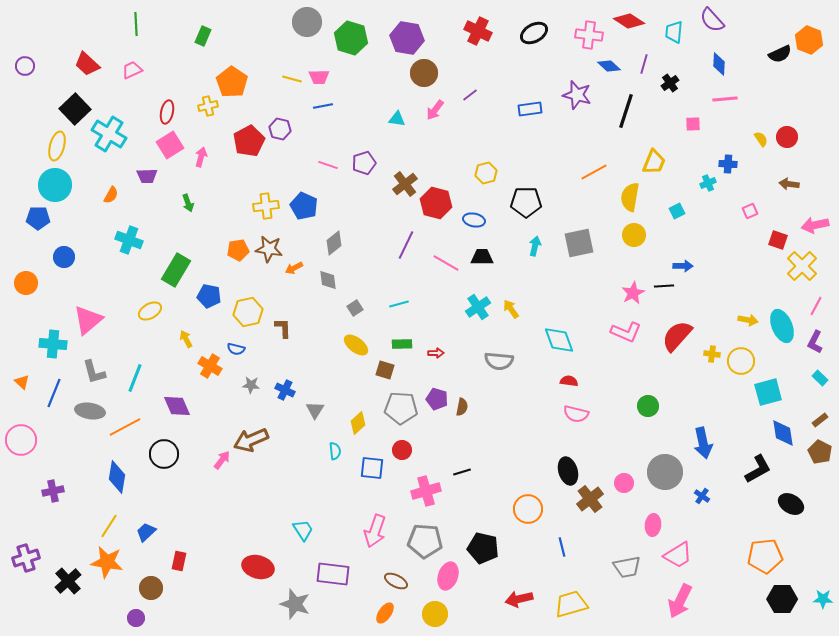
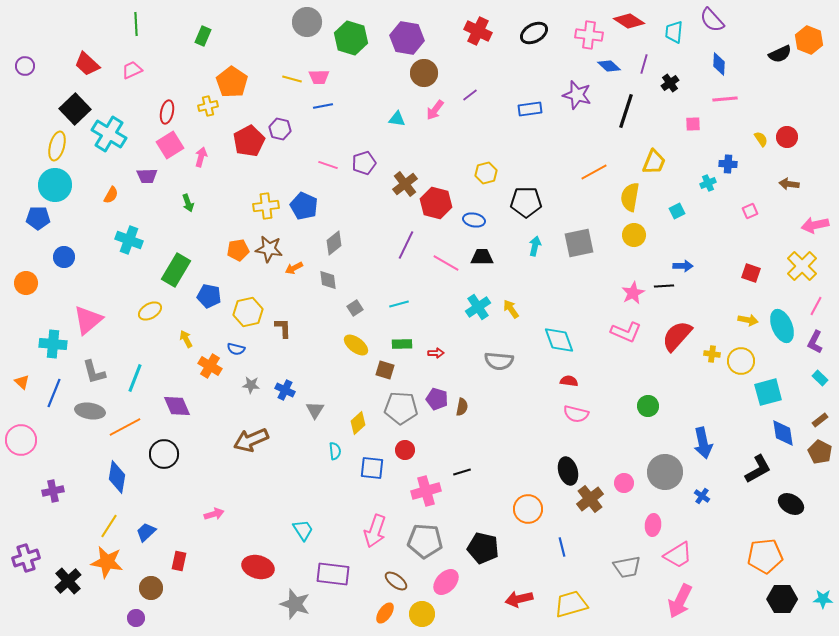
red square at (778, 240): moved 27 px left, 33 px down
red circle at (402, 450): moved 3 px right
pink arrow at (222, 460): moved 8 px left, 54 px down; rotated 36 degrees clockwise
pink ellipse at (448, 576): moved 2 px left, 6 px down; rotated 24 degrees clockwise
brown ellipse at (396, 581): rotated 10 degrees clockwise
yellow circle at (435, 614): moved 13 px left
